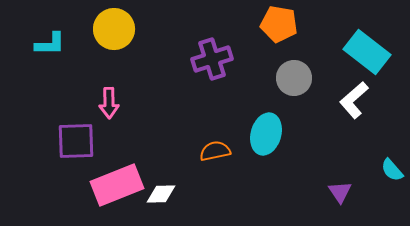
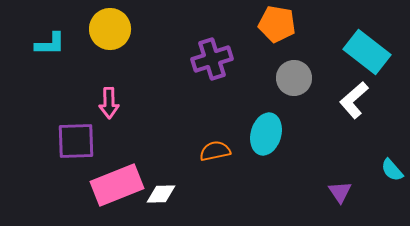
orange pentagon: moved 2 px left
yellow circle: moved 4 px left
